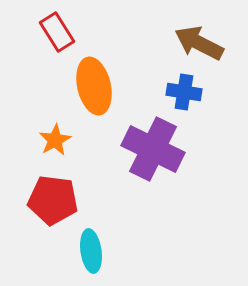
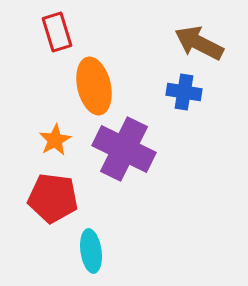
red rectangle: rotated 15 degrees clockwise
purple cross: moved 29 px left
red pentagon: moved 2 px up
